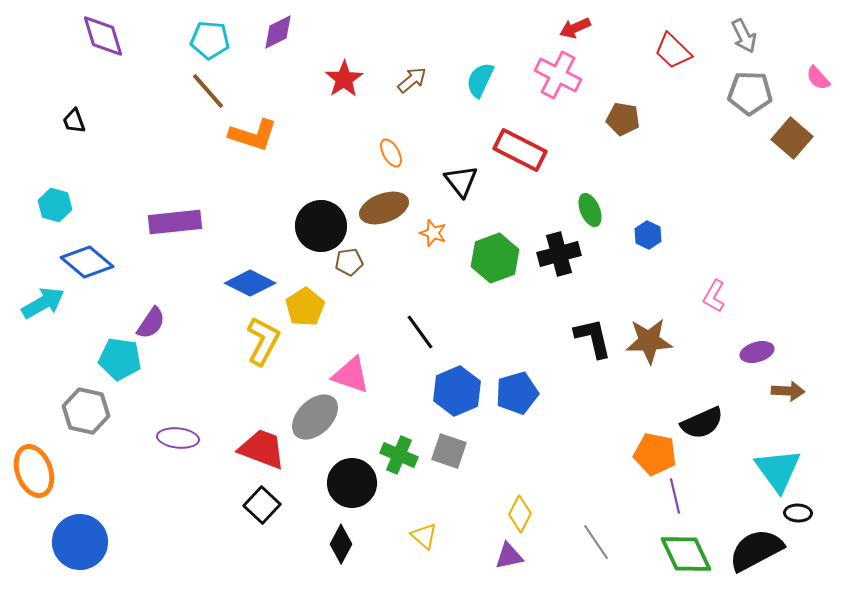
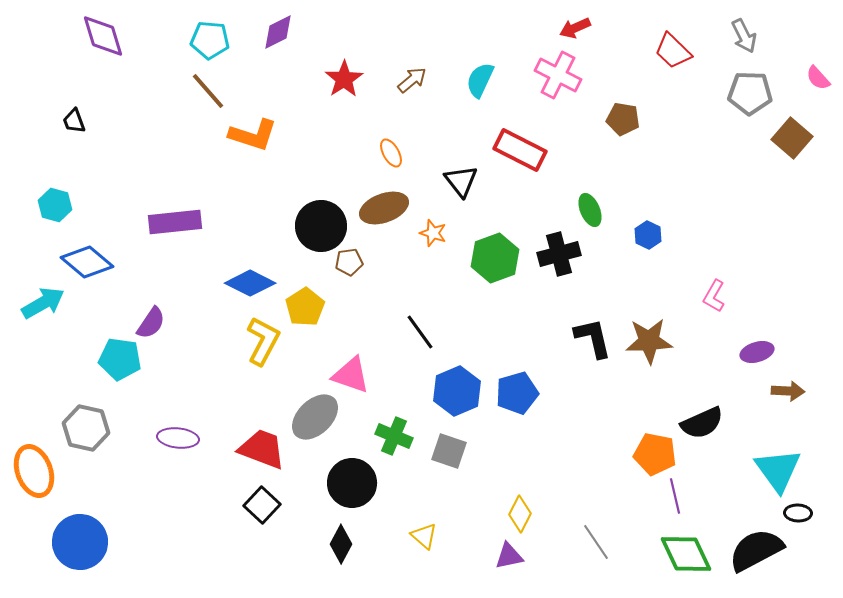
gray hexagon at (86, 411): moved 17 px down
green cross at (399, 455): moved 5 px left, 19 px up
